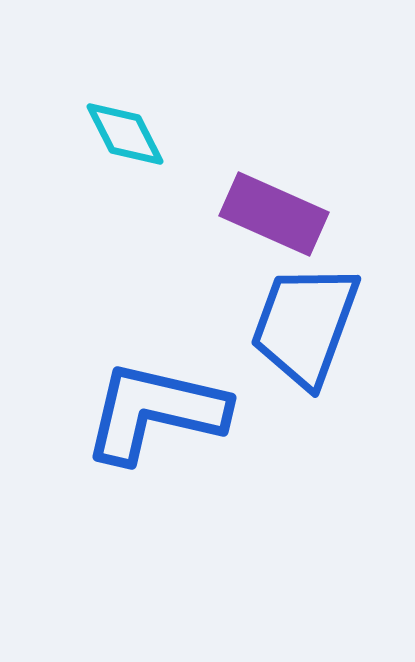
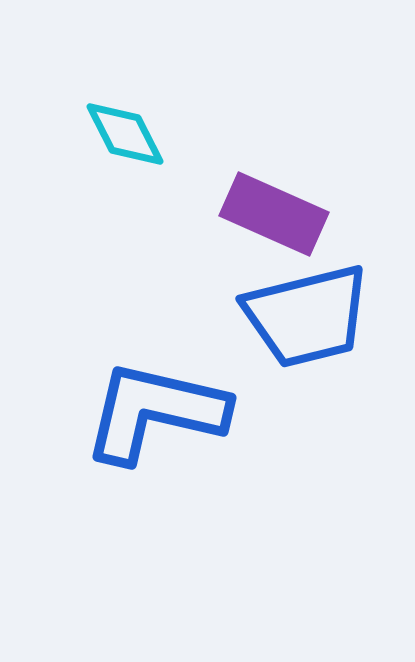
blue trapezoid: moved 2 px right, 9 px up; rotated 124 degrees counterclockwise
